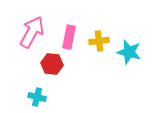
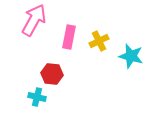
pink arrow: moved 2 px right, 12 px up
yellow cross: rotated 18 degrees counterclockwise
cyan star: moved 2 px right, 4 px down
red hexagon: moved 10 px down
